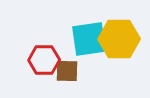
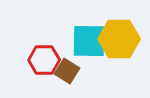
cyan square: moved 2 px down; rotated 9 degrees clockwise
brown square: rotated 30 degrees clockwise
